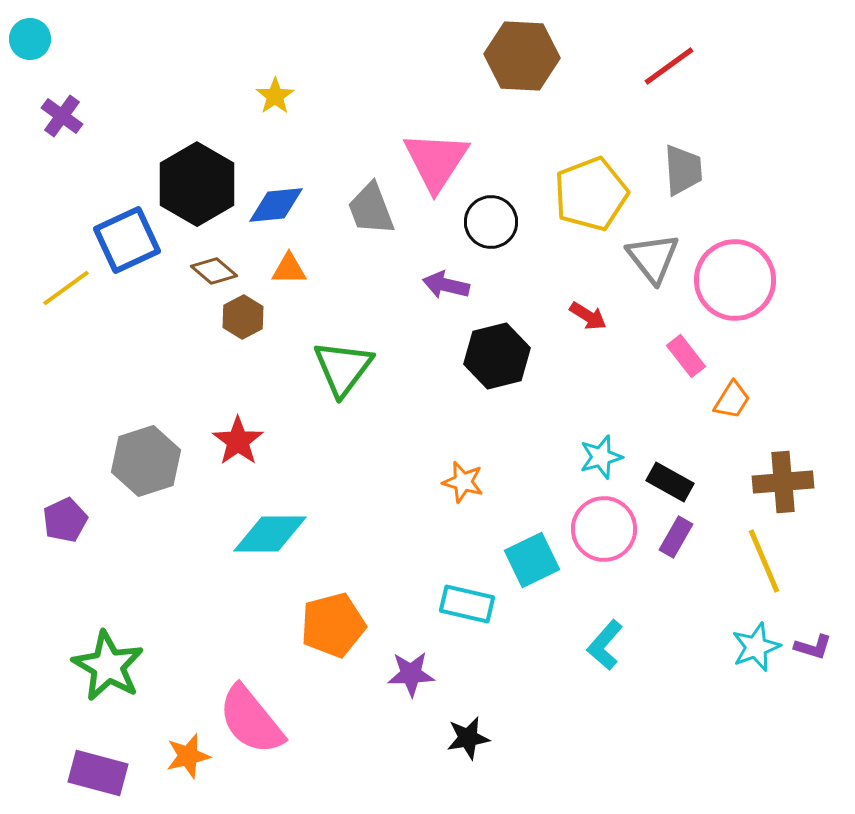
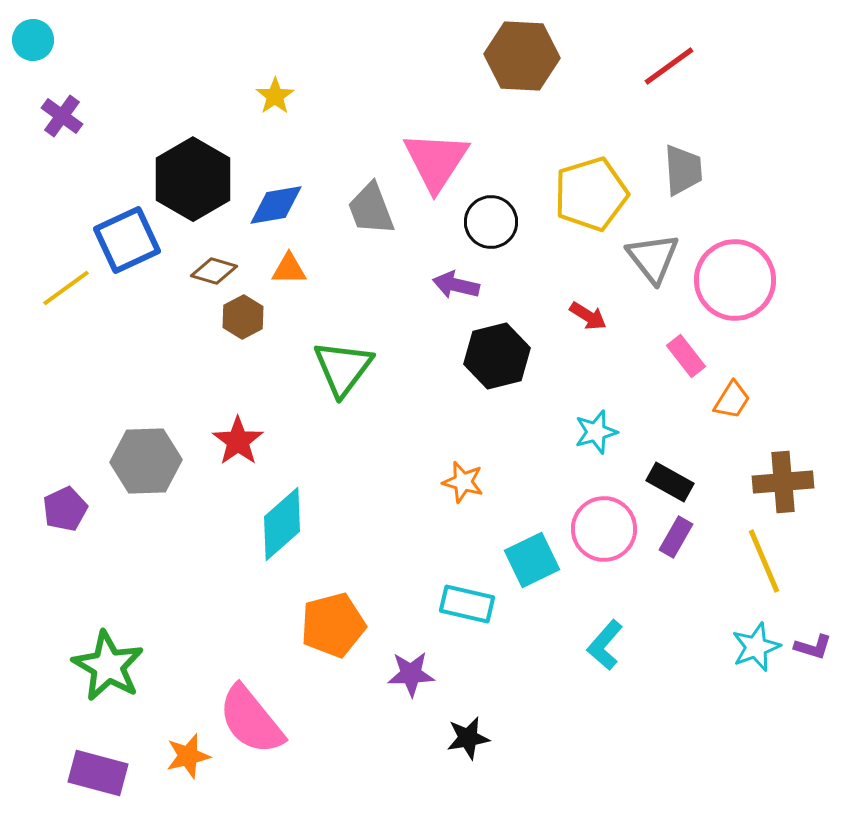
cyan circle at (30, 39): moved 3 px right, 1 px down
black hexagon at (197, 184): moved 4 px left, 5 px up
yellow pentagon at (591, 194): rotated 4 degrees clockwise
blue diamond at (276, 205): rotated 4 degrees counterclockwise
brown diamond at (214, 271): rotated 24 degrees counterclockwise
purple arrow at (446, 285): moved 10 px right
cyan star at (601, 457): moved 5 px left, 25 px up
gray hexagon at (146, 461): rotated 16 degrees clockwise
purple pentagon at (65, 520): moved 11 px up
cyan diamond at (270, 534): moved 12 px right, 10 px up; rotated 42 degrees counterclockwise
